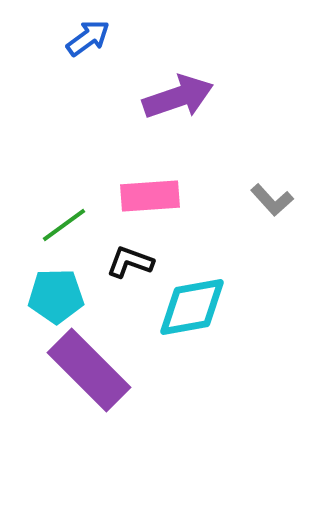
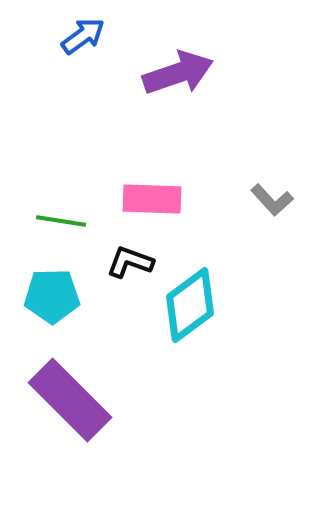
blue arrow: moved 5 px left, 2 px up
purple arrow: moved 24 px up
pink rectangle: moved 2 px right, 3 px down; rotated 6 degrees clockwise
green line: moved 3 px left, 4 px up; rotated 45 degrees clockwise
cyan pentagon: moved 4 px left
cyan diamond: moved 2 px left, 2 px up; rotated 26 degrees counterclockwise
purple rectangle: moved 19 px left, 30 px down
